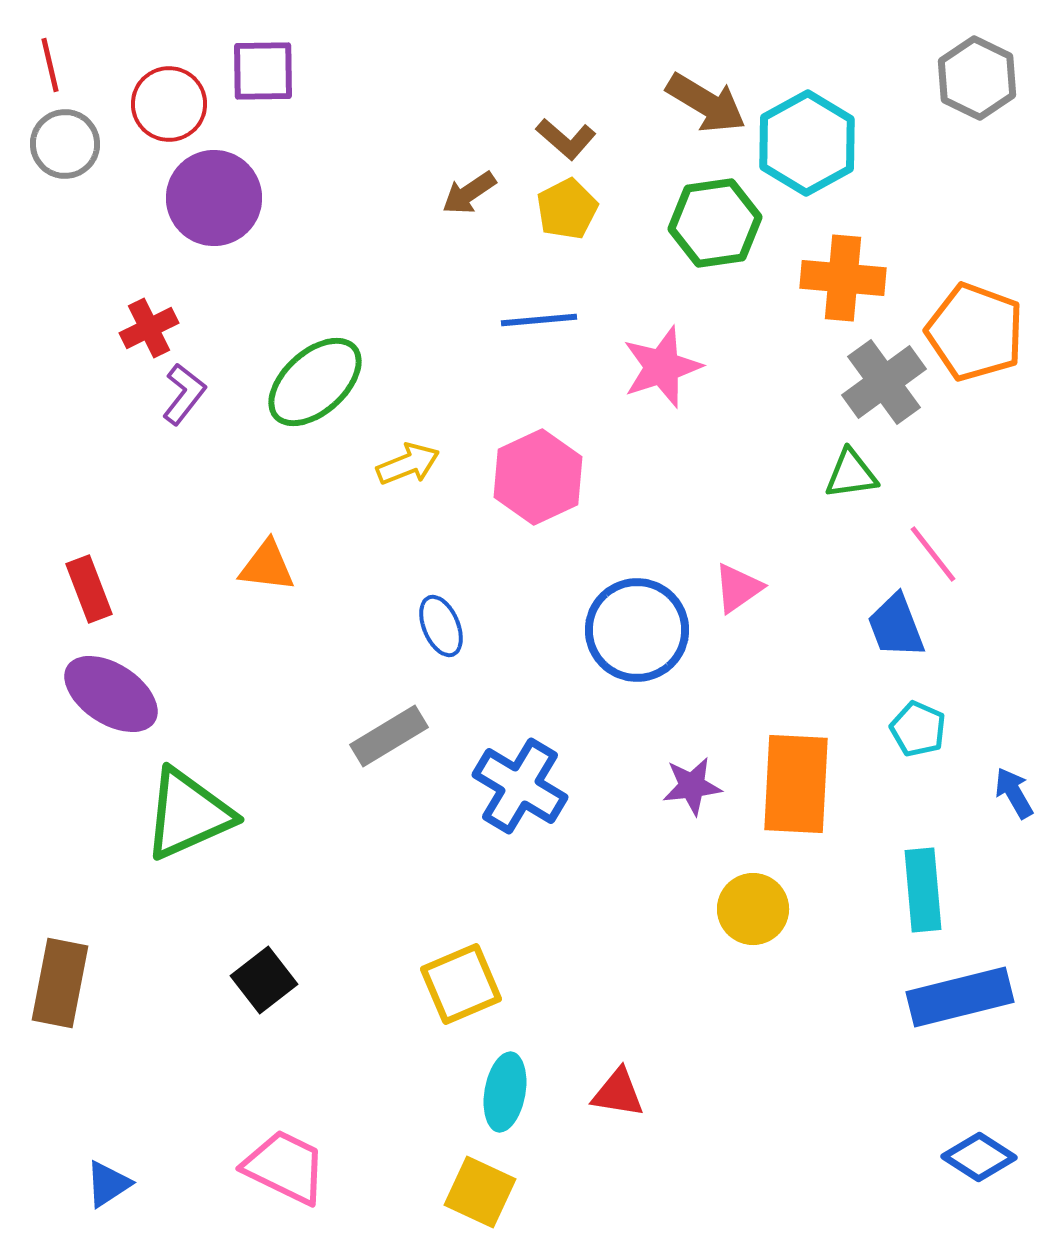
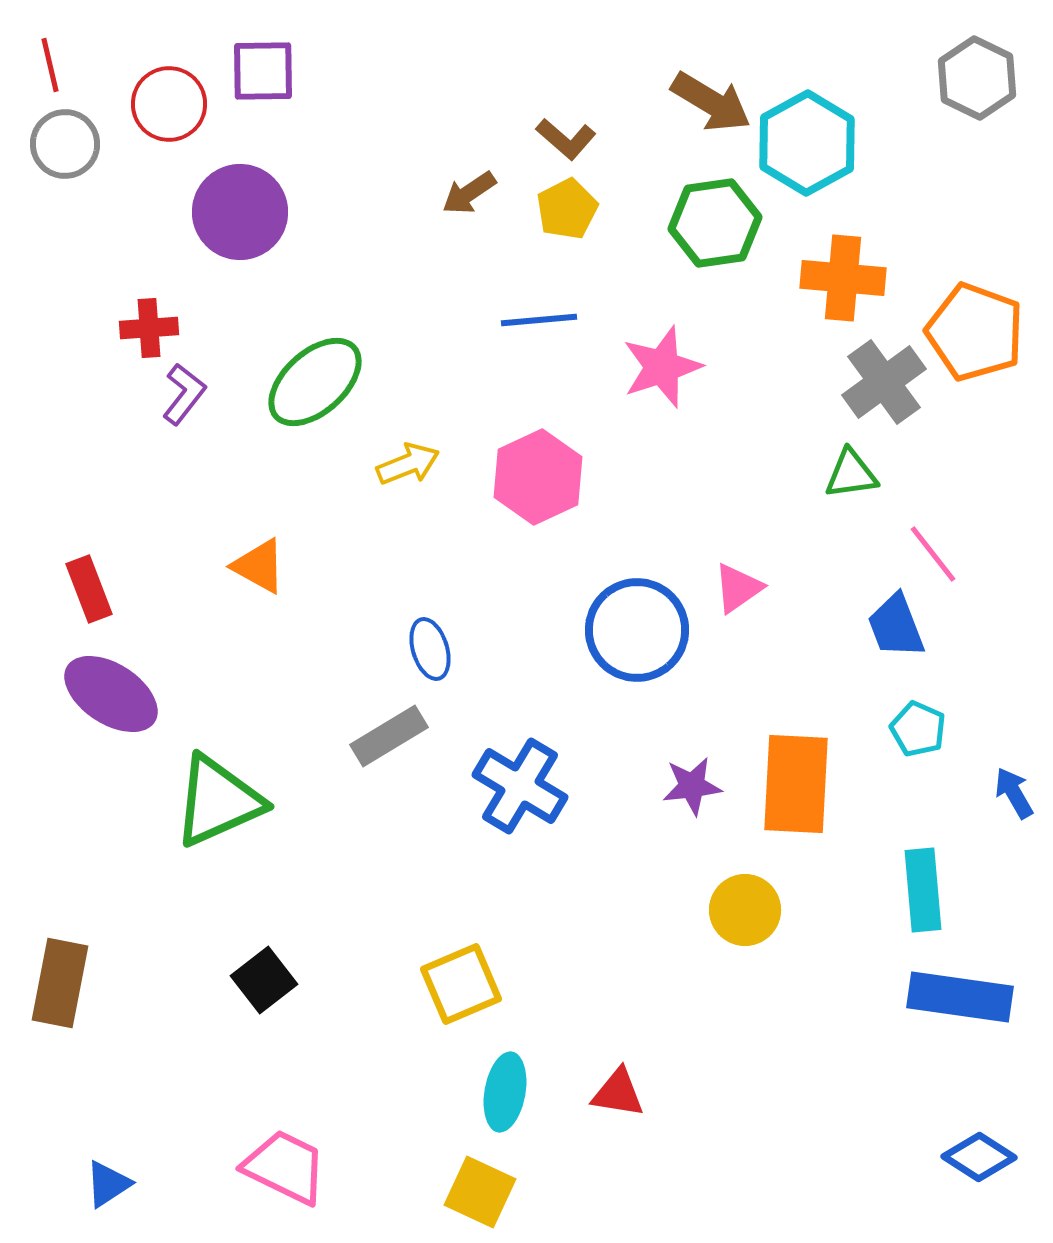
brown arrow at (706, 103): moved 5 px right, 1 px up
purple circle at (214, 198): moved 26 px right, 14 px down
red cross at (149, 328): rotated 22 degrees clockwise
orange triangle at (267, 566): moved 8 px left; rotated 22 degrees clockwise
blue ellipse at (441, 626): moved 11 px left, 23 px down; rotated 6 degrees clockwise
green triangle at (188, 814): moved 30 px right, 13 px up
yellow circle at (753, 909): moved 8 px left, 1 px down
blue rectangle at (960, 997): rotated 22 degrees clockwise
